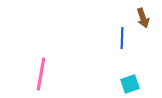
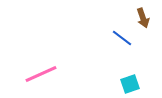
blue line: rotated 55 degrees counterclockwise
pink line: rotated 56 degrees clockwise
